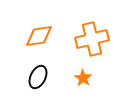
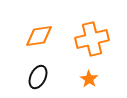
orange star: moved 6 px right, 1 px down
